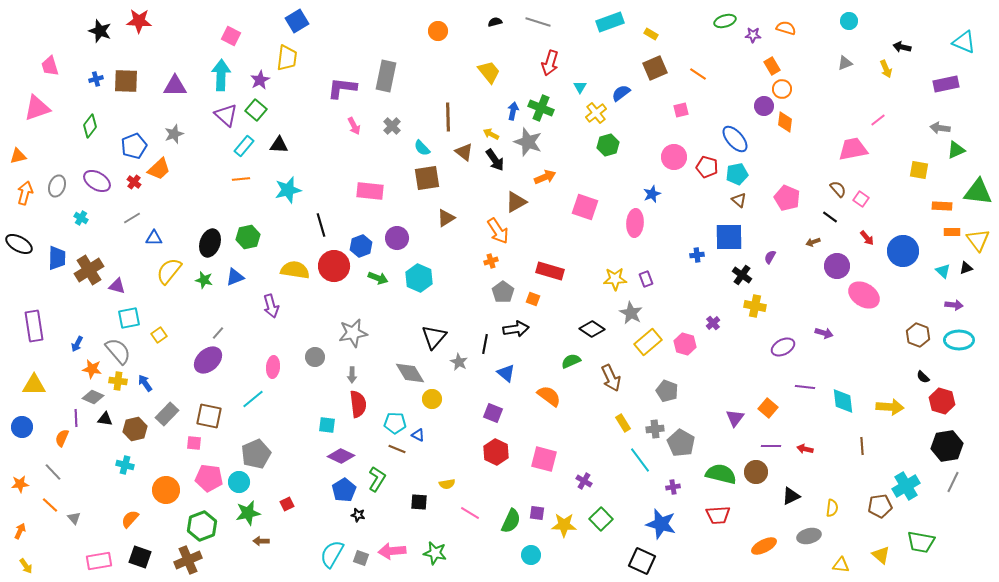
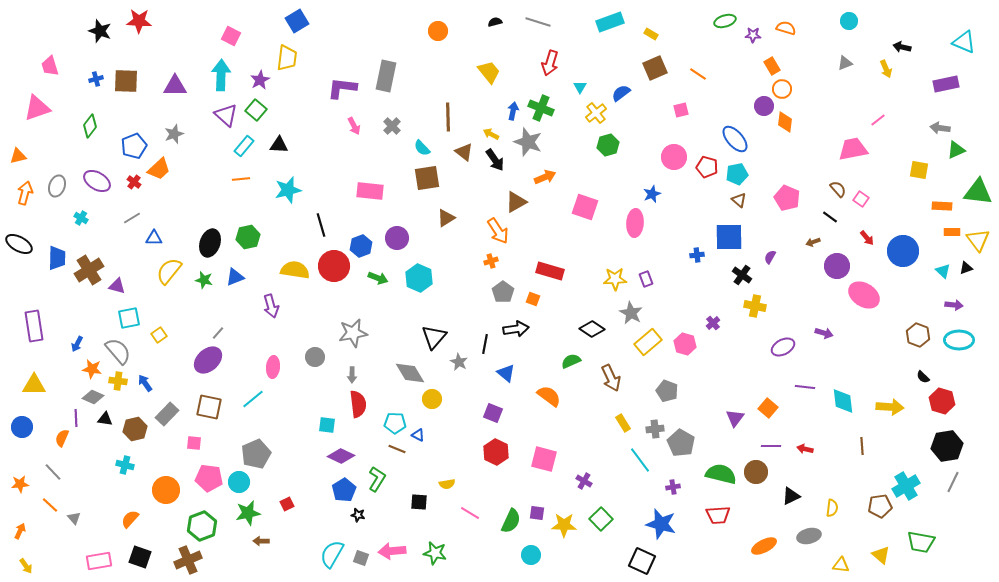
brown square at (209, 416): moved 9 px up
